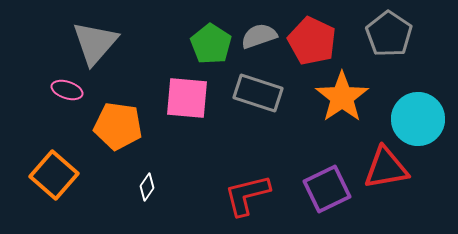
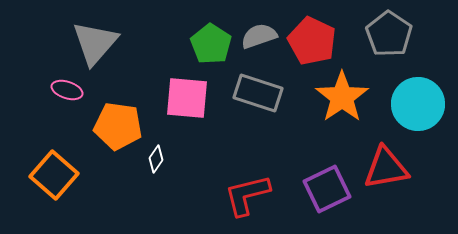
cyan circle: moved 15 px up
white diamond: moved 9 px right, 28 px up
